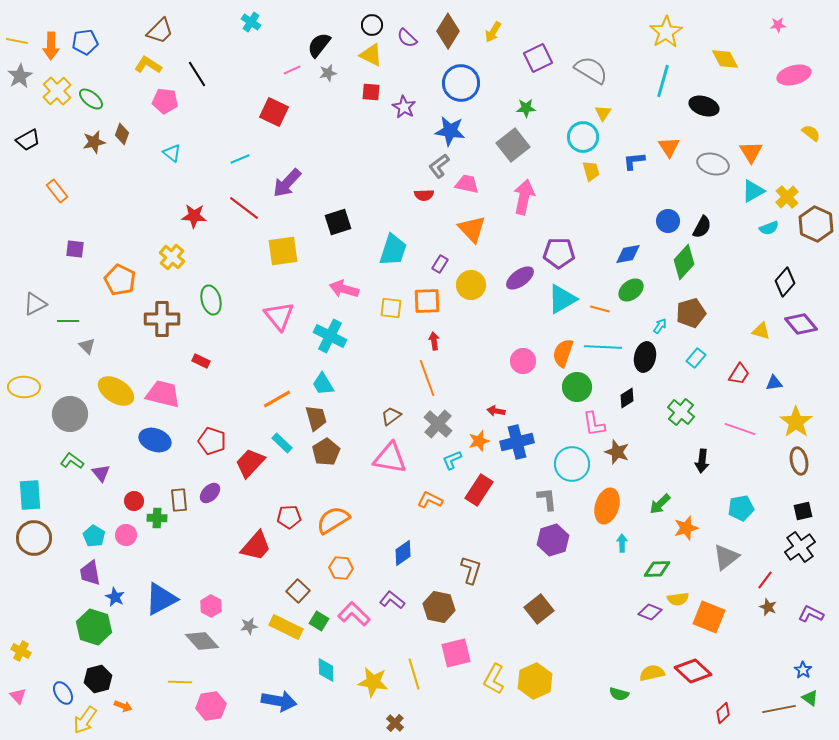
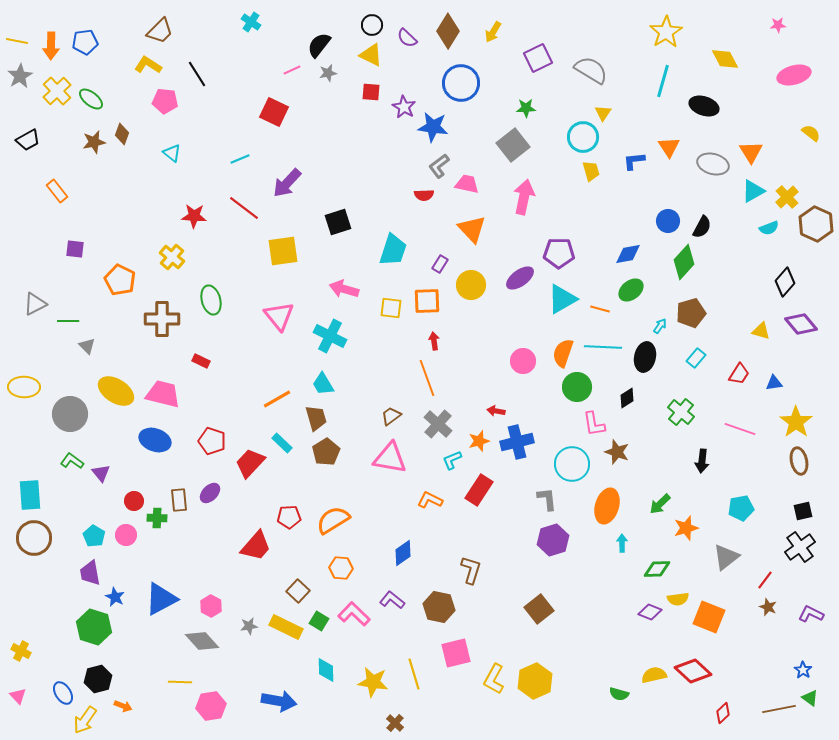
blue star at (450, 131): moved 17 px left, 4 px up
yellow semicircle at (652, 673): moved 2 px right, 2 px down
